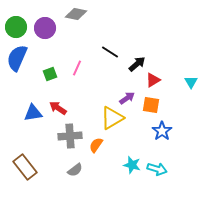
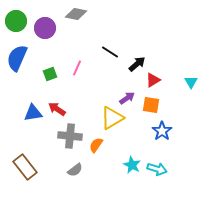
green circle: moved 6 px up
red arrow: moved 1 px left, 1 px down
gray cross: rotated 10 degrees clockwise
cyan star: rotated 12 degrees clockwise
